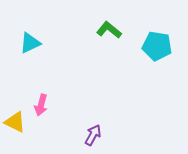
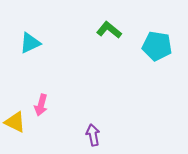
purple arrow: rotated 40 degrees counterclockwise
